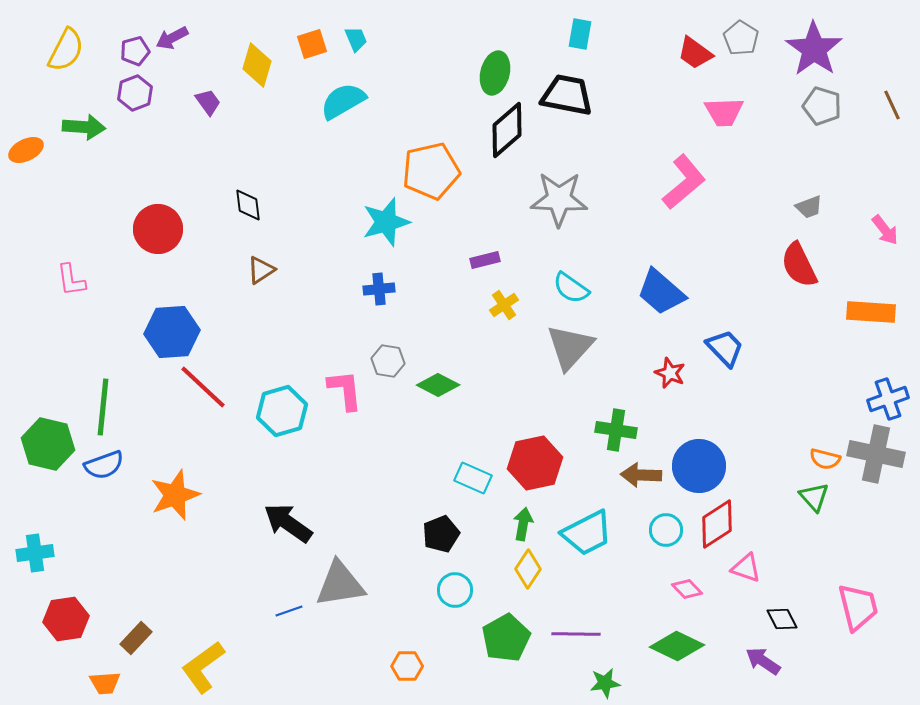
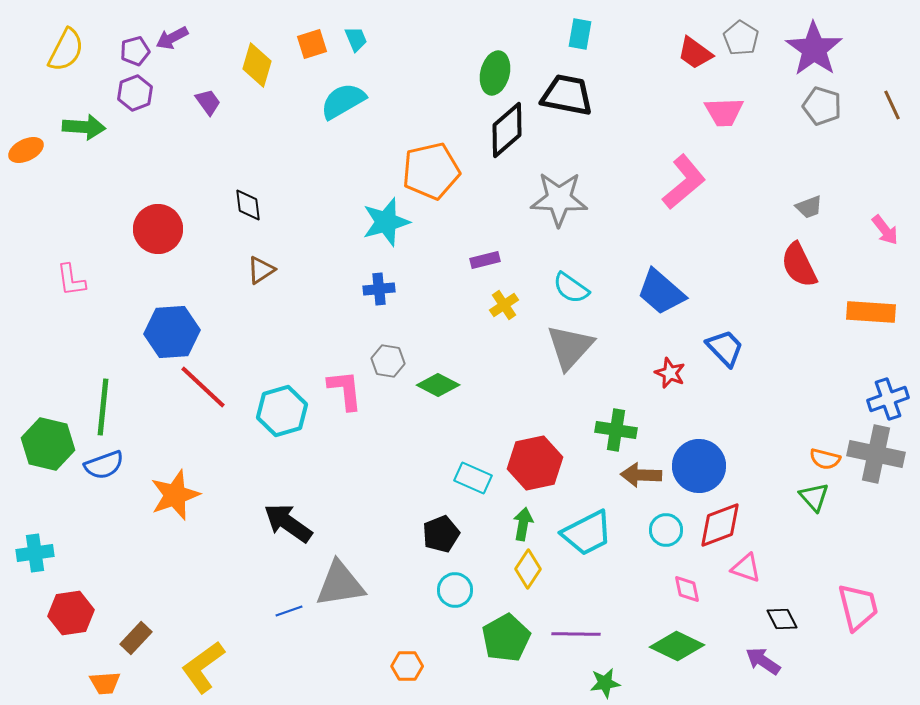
red diamond at (717, 524): moved 3 px right, 1 px down; rotated 12 degrees clockwise
pink diamond at (687, 589): rotated 32 degrees clockwise
red hexagon at (66, 619): moved 5 px right, 6 px up
